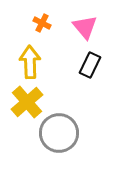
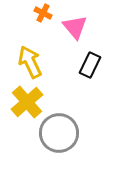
orange cross: moved 1 px right, 10 px up
pink triangle: moved 10 px left
yellow arrow: rotated 24 degrees counterclockwise
